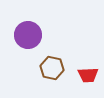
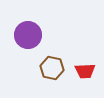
red trapezoid: moved 3 px left, 4 px up
